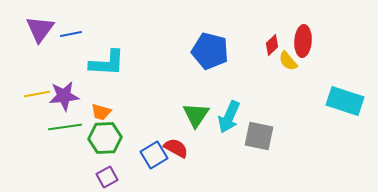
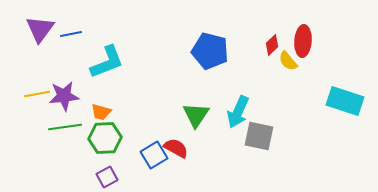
cyan L-shape: moved 1 px up; rotated 24 degrees counterclockwise
cyan arrow: moved 9 px right, 5 px up
